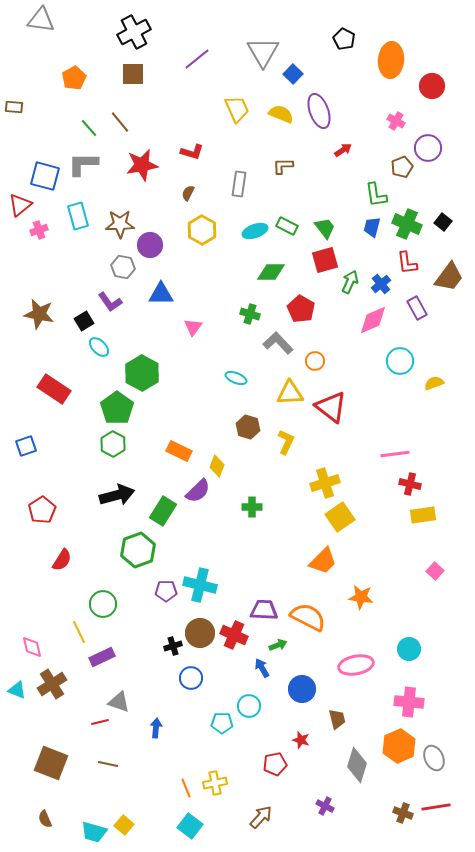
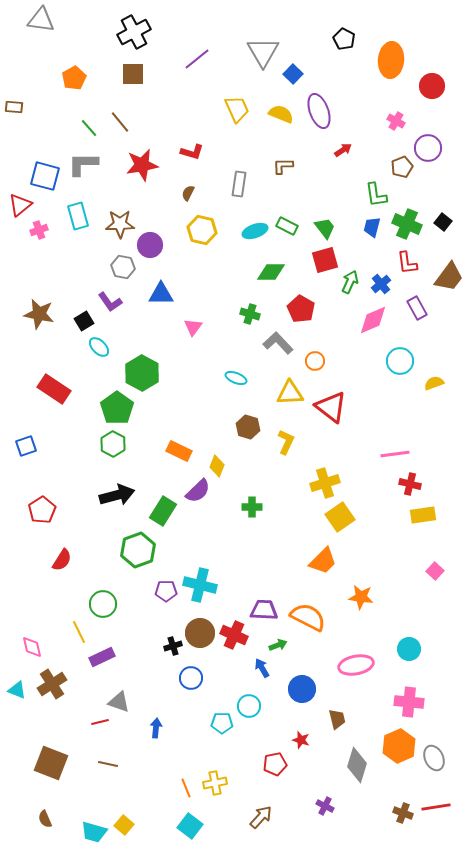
yellow hexagon at (202, 230): rotated 16 degrees counterclockwise
